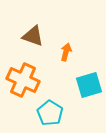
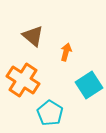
brown triangle: rotated 20 degrees clockwise
orange cross: rotated 8 degrees clockwise
cyan square: rotated 16 degrees counterclockwise
